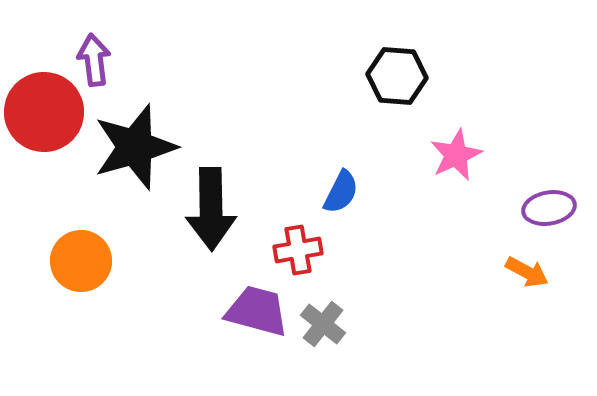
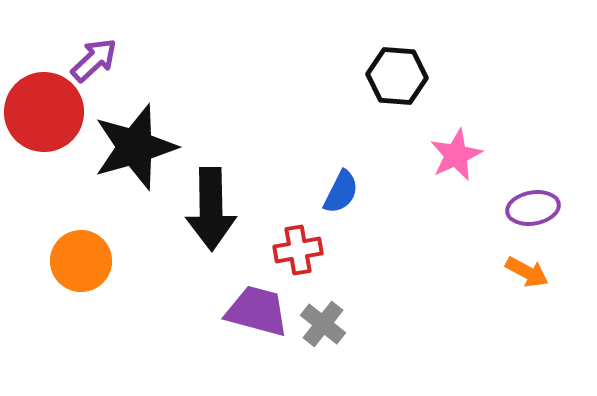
purple arrow: rotated 54 degrees clockwise
purple ellipse: moved 16 px left
